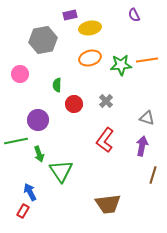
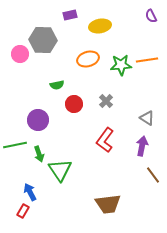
purple semicircle: moved 17 px right, 1 px down
yellow ellipse: moved 10 px right, 2 px up
gray hexagon: rotated 12 degrees clockwise
orange ellipse: moved 2 px left, 1 px down
pink circle: moved 20 px up
green semicircle: rotated 104 degrees counterclockwise
gray triangle: rotated 14 degrees clockwise
green line: moved 1 px left, 4 px down
green triangle: moved 1 px left, 1 px up
brown line: rotated 54 degrees counterclockwise
